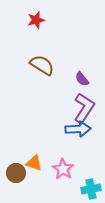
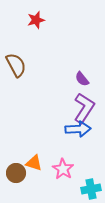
brown semicircle: moved 26 px left; rotated 30 degrees clockwise
